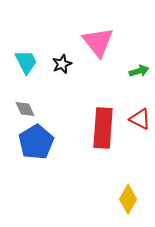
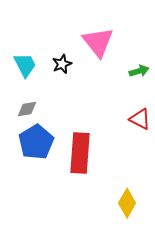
cyan trapezoid: moved 1 px left, 3 px down
gray diamond: moved 2 px right; rotated 75 degrees counterclockwise
red rectangle: moved 23 px left, 25 px down
yellow diamond: moved 1 px left, 4 px down
